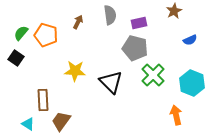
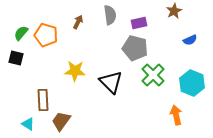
black square: rotated 21 degrees counterclockwise
